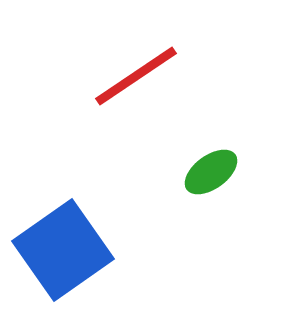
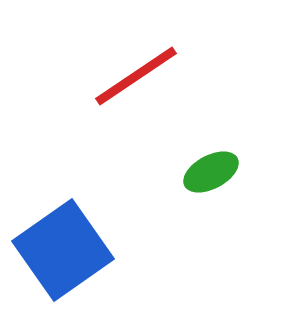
green ellipse: rotated 8 degrees clockwise
